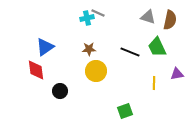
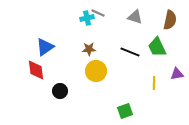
gray triangle: moved 13 px left
